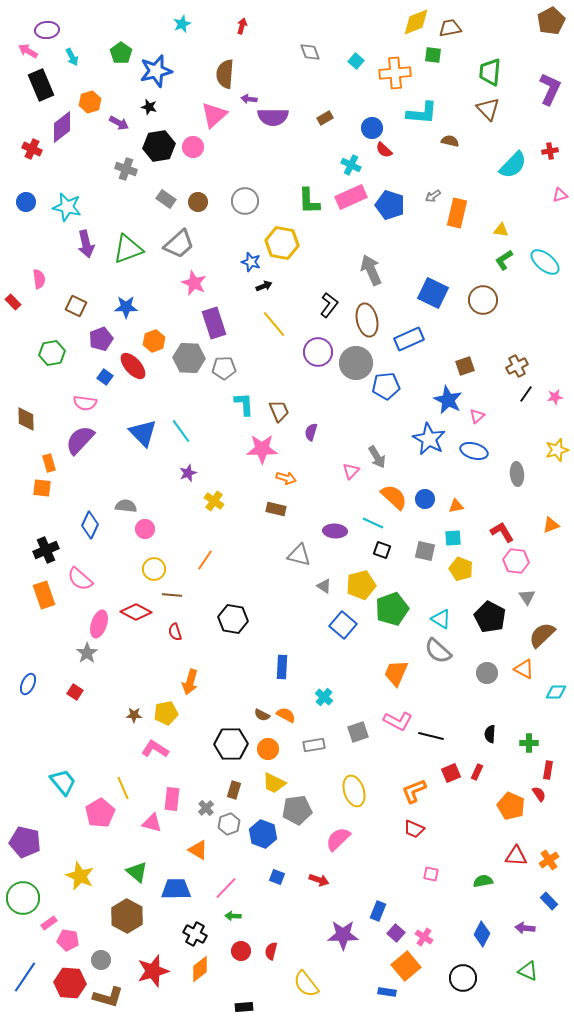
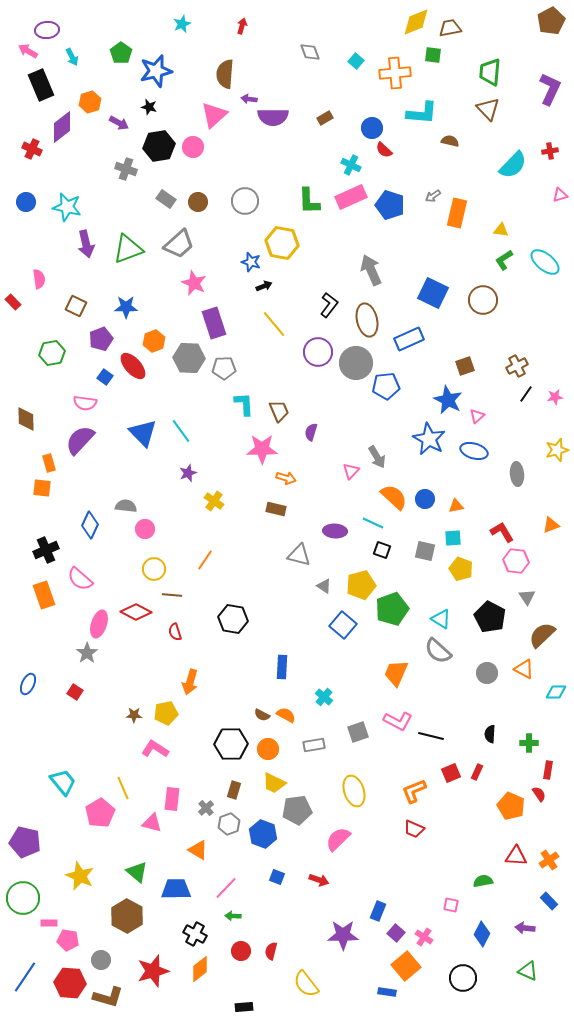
pink square at (431, 874): moved 20 px right, 31 px down
pink rectangle at (49, 923): rotated 35 degrees clockwise
